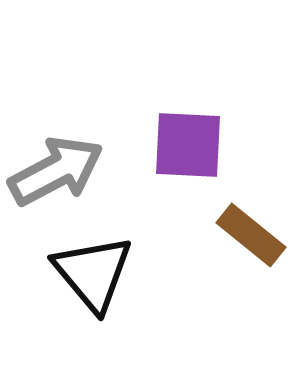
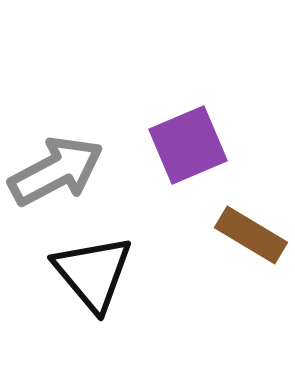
purple square: rotated 26 degrees counterclockwise
brown rectangle: rotated 8 degrees counterclockwise
